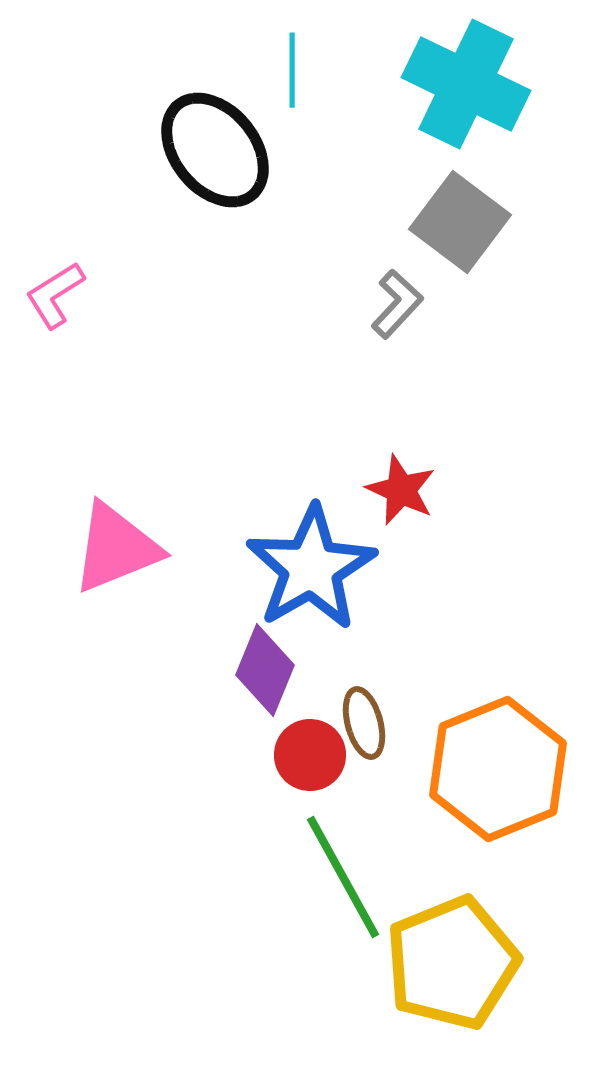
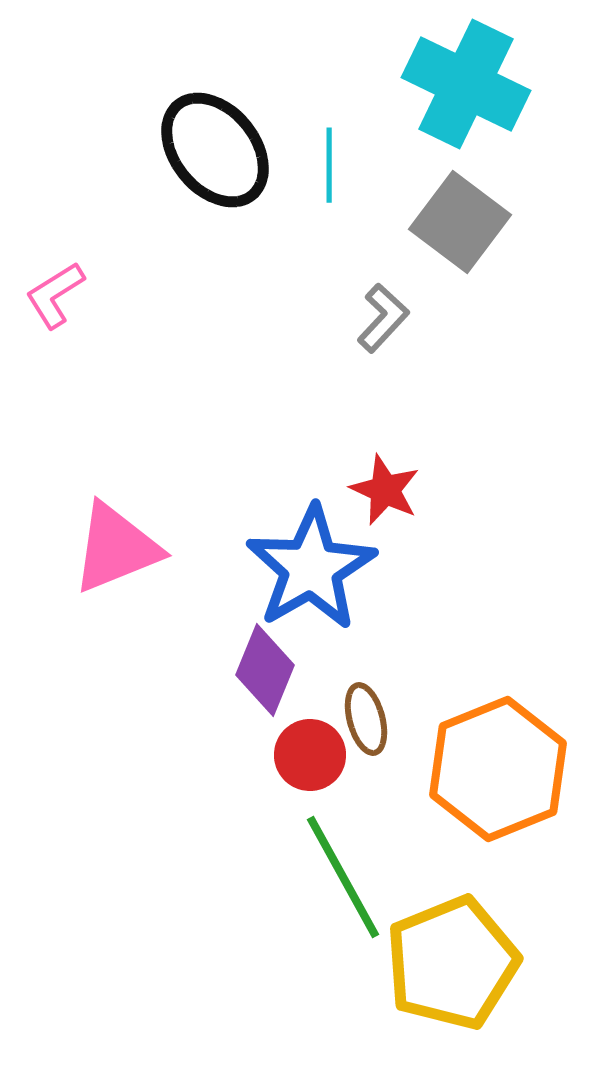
cyan line: moved 37 px right, 95 px down
gray L-shape: moved 14 px left, 14 px down
red star: moved 16 px left
brown ellipse: moved 2 px right, 4 px up
